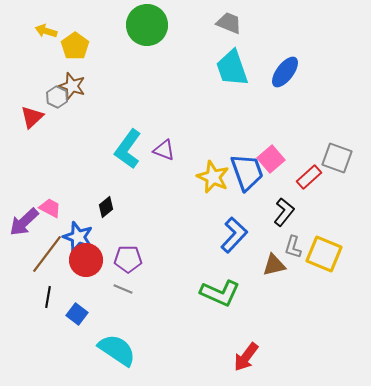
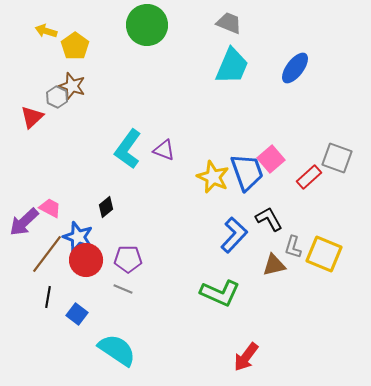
cyan trapezoid: moved 2 px up; rotated 138 degrees counterclockwise
blue ellipse: moved 10 px right, 4 px up
black L-shape: moved 15 px left, 7 px down; rotated 68 degrees counterclockwise
